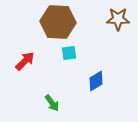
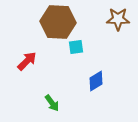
cyan square: moved 7 px right, 6 px up
red arrow: moved 2 px right
